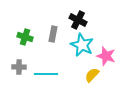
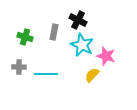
gray rectangle: moved 1 px right, 2 px up
